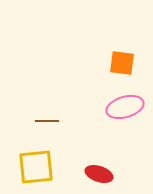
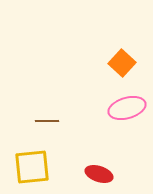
orange square: rotated 36 degrees clockwise
pink ellipse: moved 2 px right, 1 px down
yellow square: moved 4 px left
